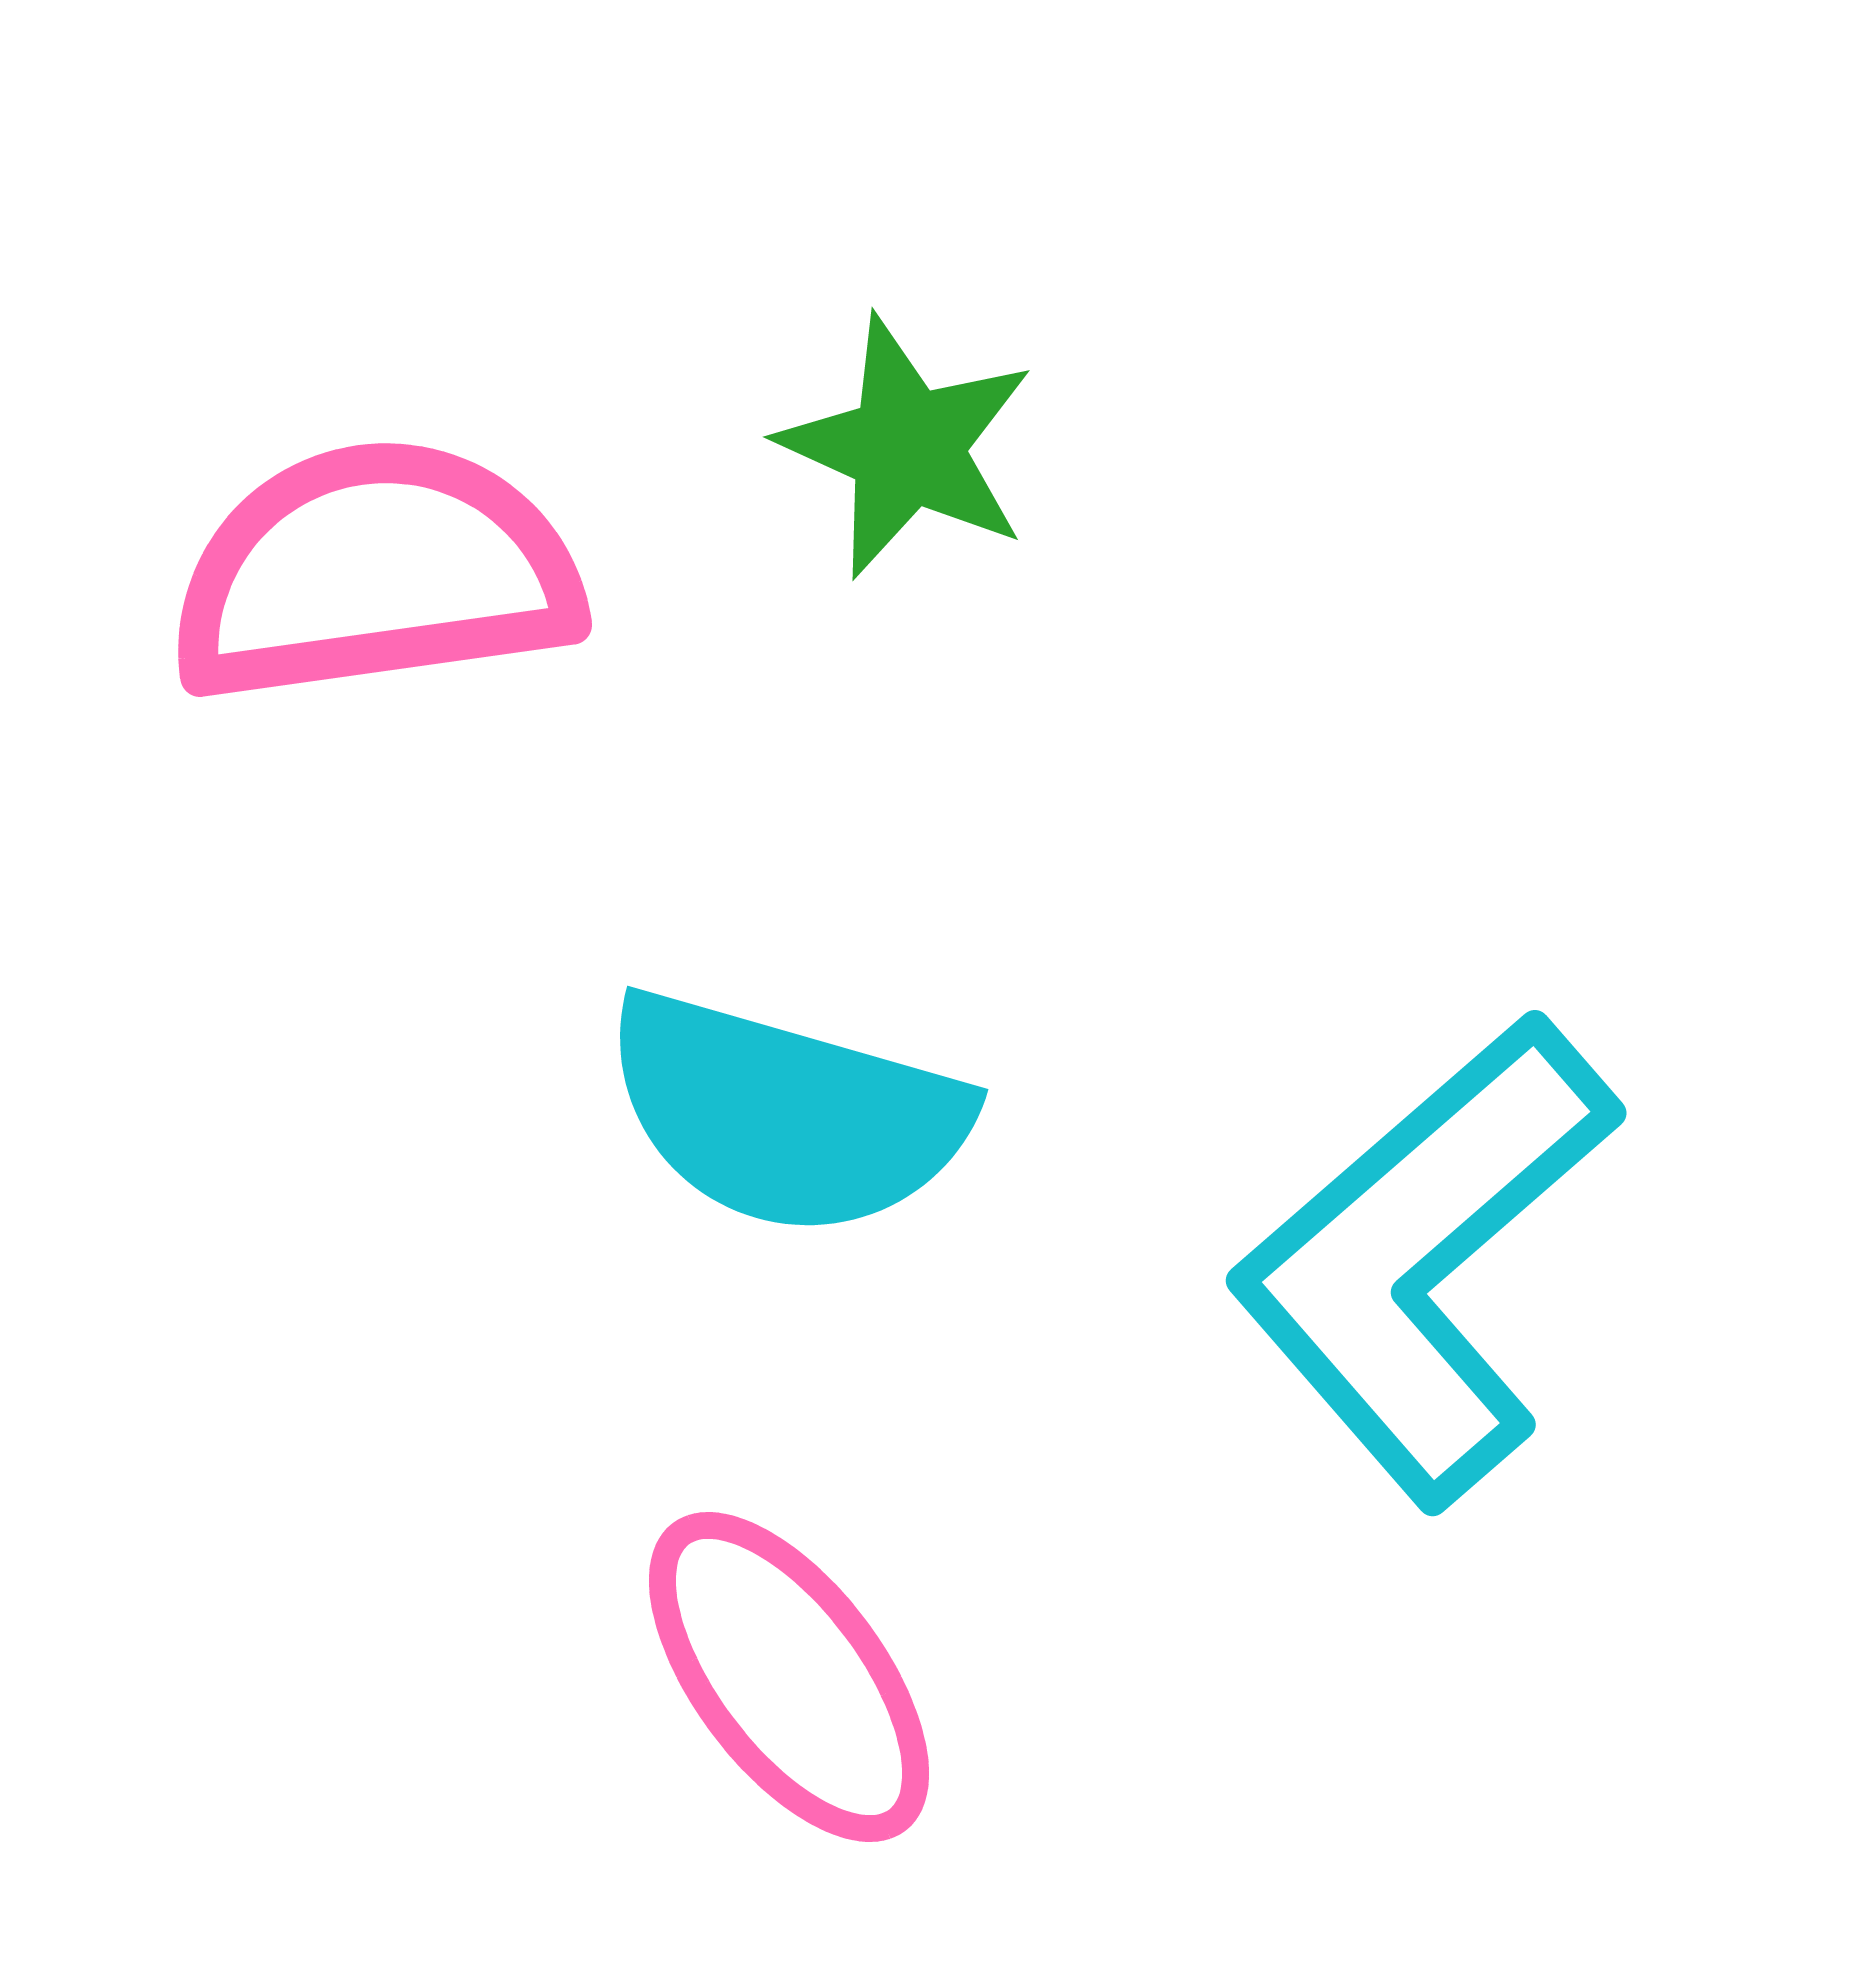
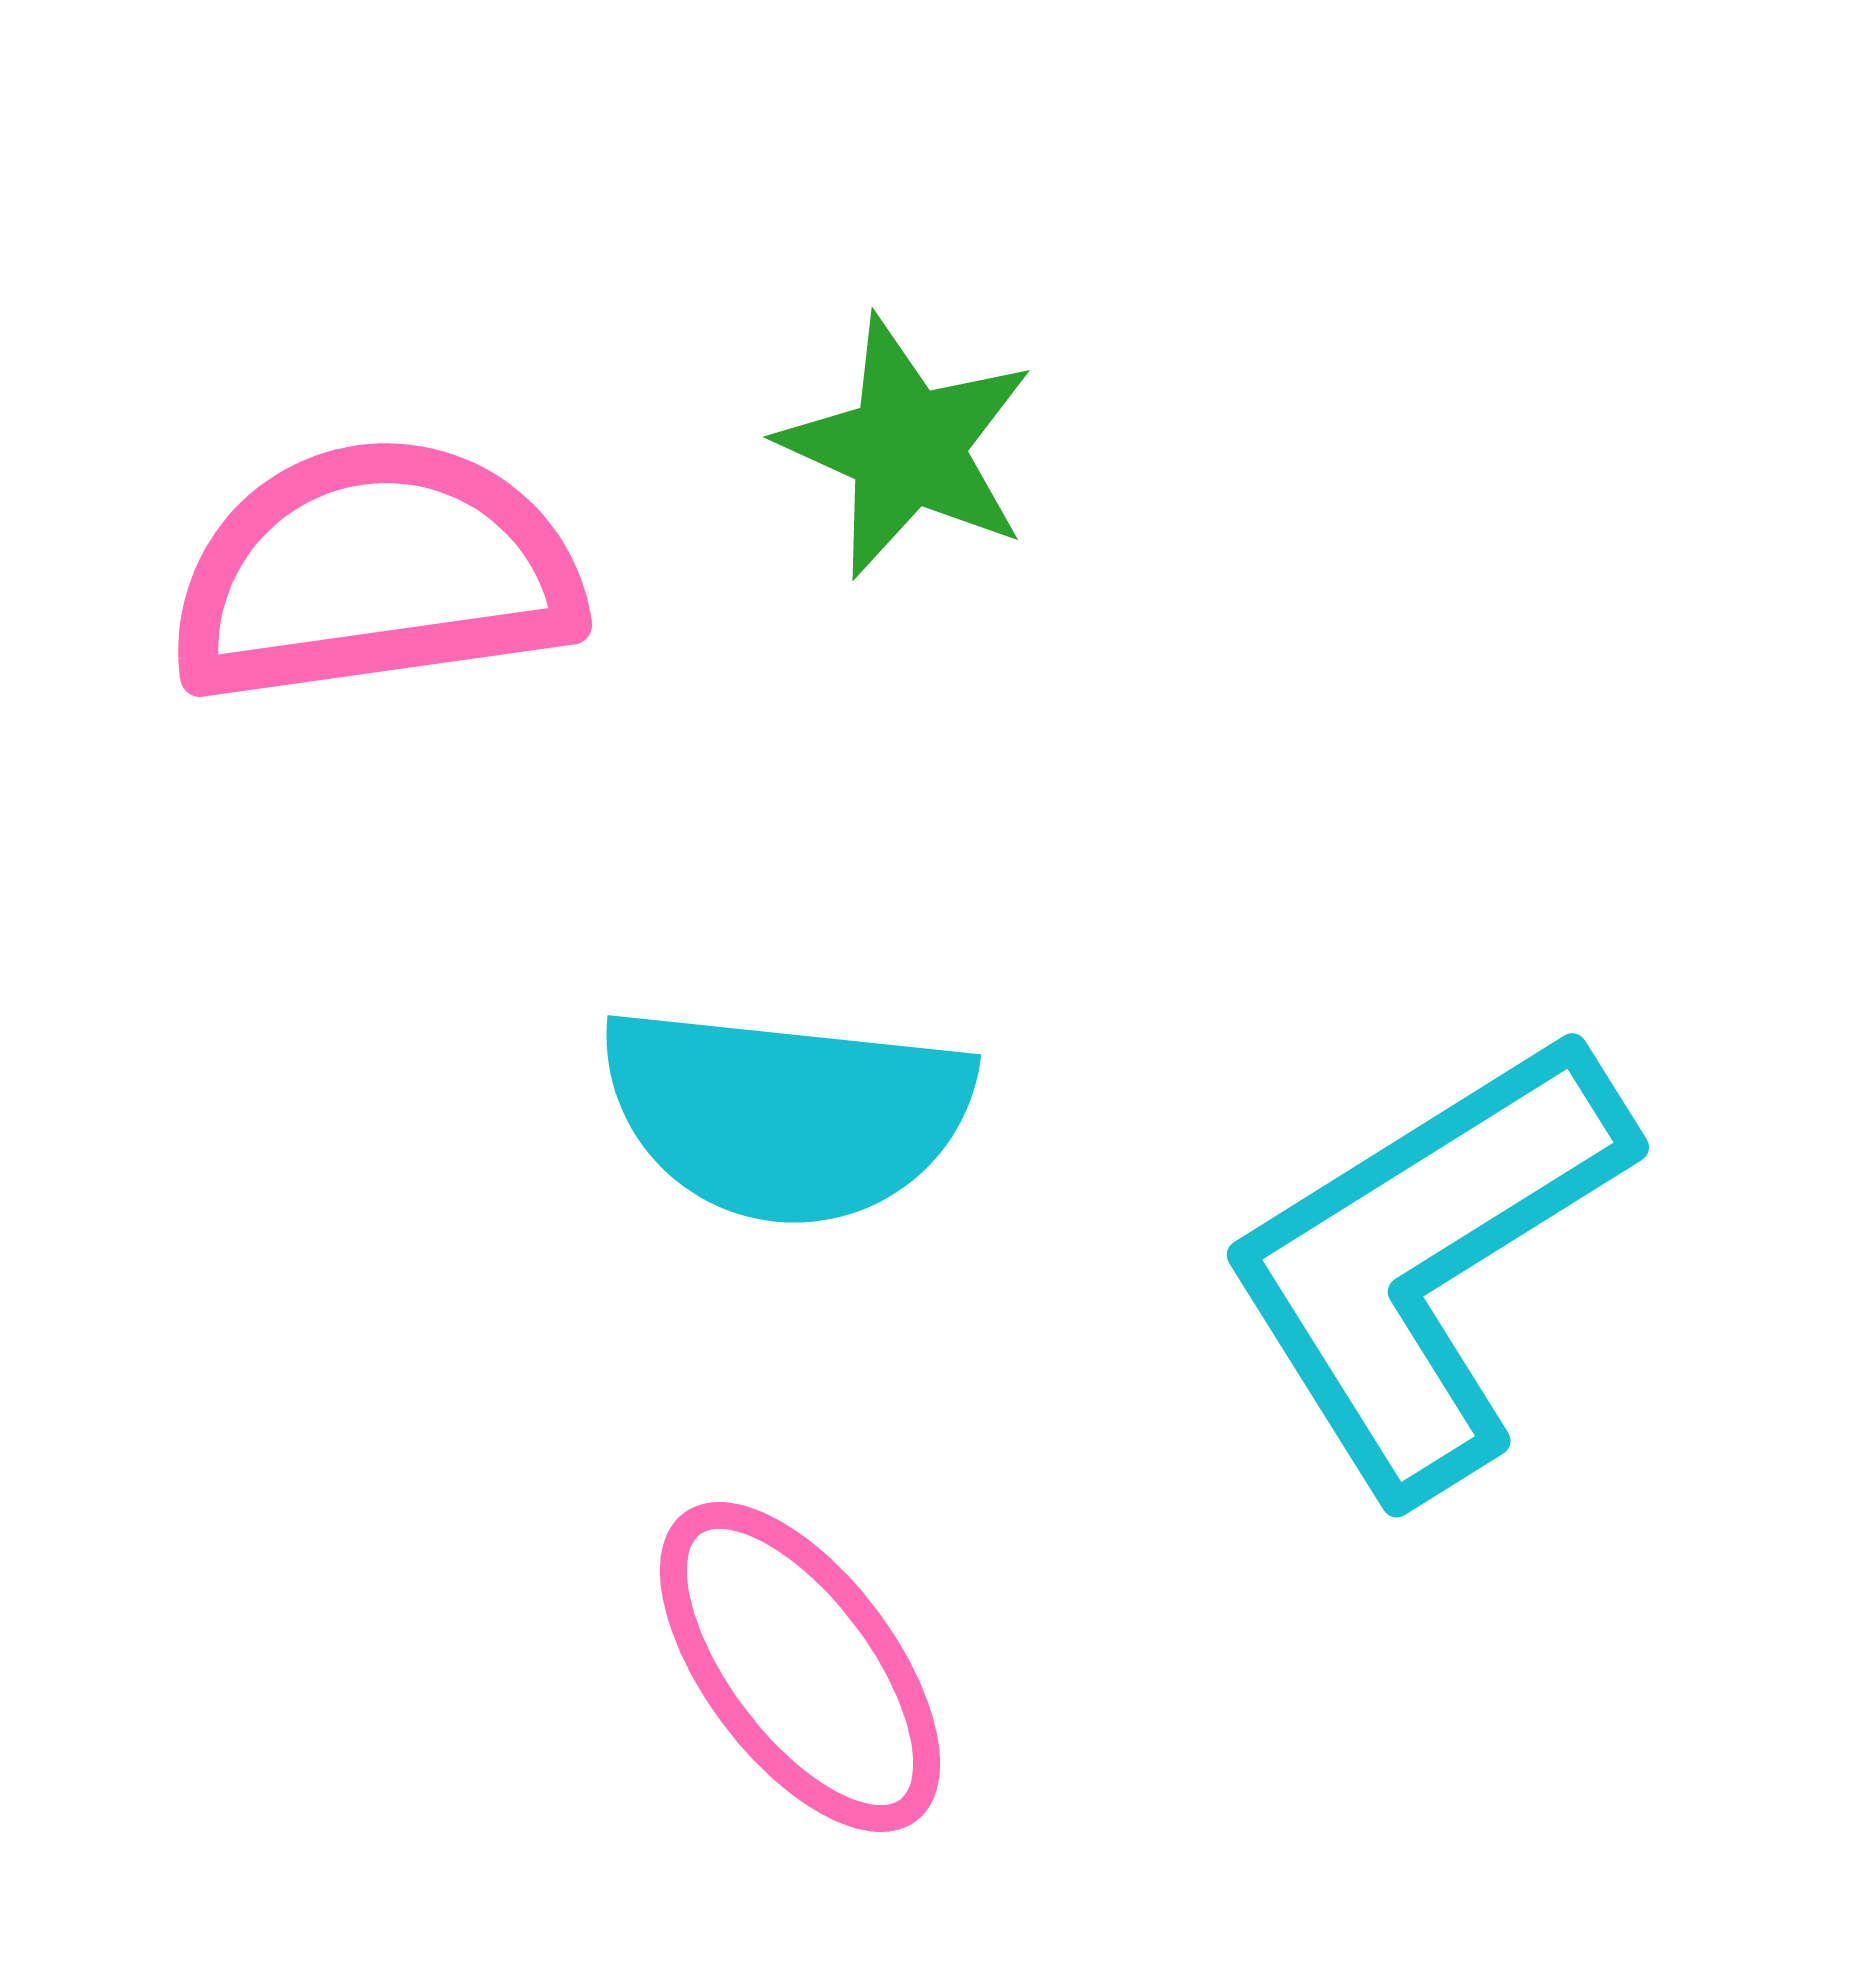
cyan semicircle: rotated 10 degrees counterclockwise
cyan L-shape: moved 2 px right, 3 px down; rotated 9 degrees clockwise
pink ellipse: moved 11 px right, 10 px up
